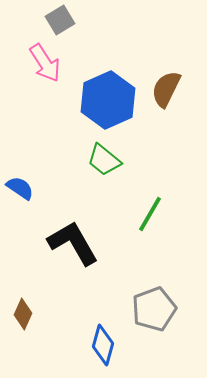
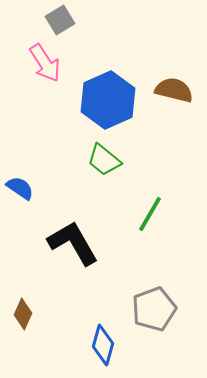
brown semicircle: moved 8 px right, 1 px down; rotated 78 degrees clockwise
